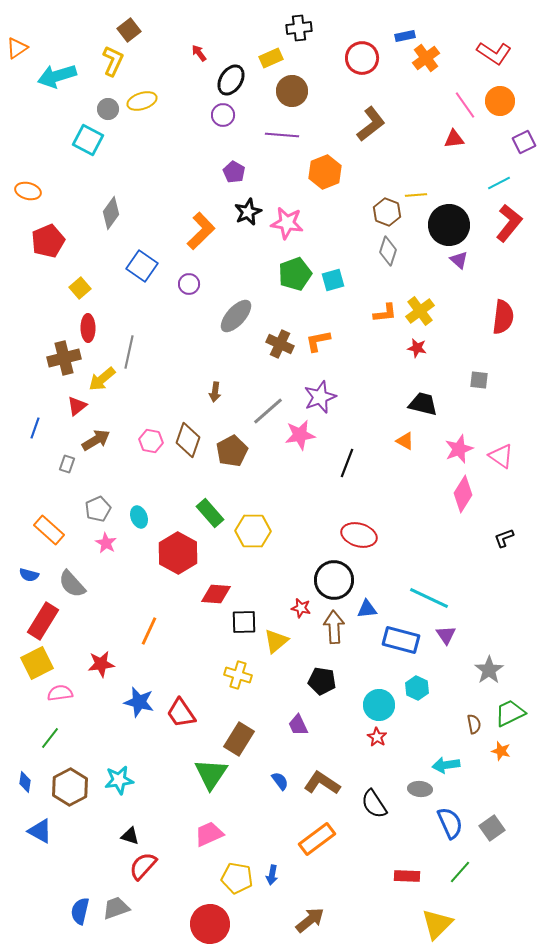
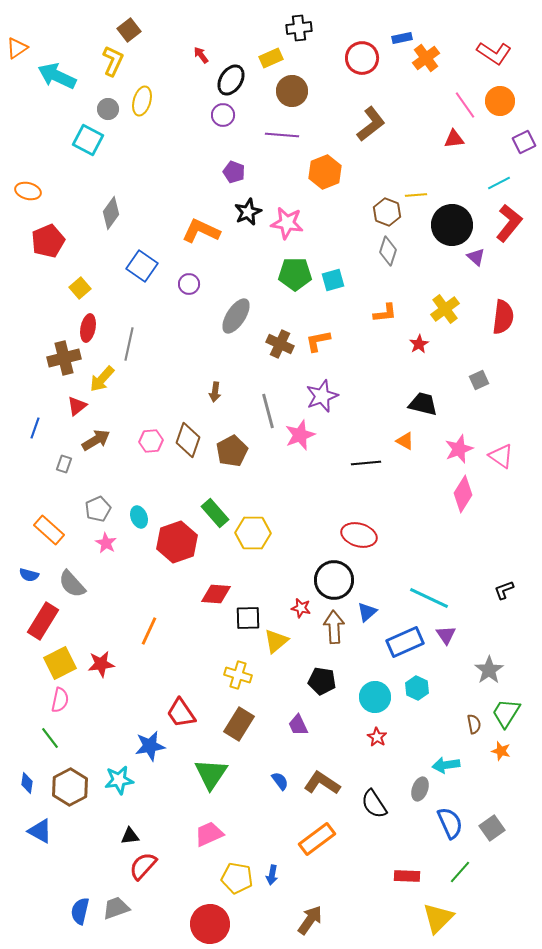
blue rectangle at (405, 36): moved 3 px left, 2 px down
red arrow at (199, 53): moved 2 px right, 2 px down
cyan arrow at (57, 76): rotated 42 degrees clockwise
yellow ellipse at (142, 101): rotated 56 degrees counterclockwise
purple pentagon at (234, 172): rotated 10 degrees counterclockwise
black circle at (449, 225): moved 3 px right
orange L-shape at (201, 231): rotated 111 degrees counterclockwise
purple triangle at (459, 260): moved 17 px right, 3 px up
green pentagon at (295, 274): rotated 20 degrees clockwise
yellow cross at (420, 311): moved 25 px right, 2 px up
gray ellipse at (236, 316): rotated 9 degrees counterclockwise
red ellipse at (88, 328): rotated 12 degrees clockwise
red star at (417, 348): moved 2 px right, 4 px up; rotated 30 degrees clockwise
gray line at (129, 352): moved 8 px up
yellow arrow at (102, 379): rotated 8 degrees counterclockwise
gray square at (479, 380): rotated 30 degrees counterclockwise
purple star at (320, 397): moved 2 px right, 1 px up
gray line at (268, 411): rotated 64 degrees counterclockwise
pink star at (300, 435): rotated 12 degrees counterclockwise
pink hexagon at (151, 441): rotated 15 degrees counterclockwise
black line at (347, 463): moved 19 px right; rotated 64 degrees clockwise
gray rectangle at (67, 464): moved 3 px left
green rectangle at (210, 513): moved 5 px right
yellow hexagon at (253, 531): moved 2 px down
black L-shape at (504, 538): moved 52 px down
red hexagon at (178, 553): moved 1 px left, 11 px up; rotated 12 degrees clockwise
blue triangle at (367, 609): moved 3 px down; rotated 35 degrees counterclockwise
black square at (244, 622): moved 4 px right, 4 px up
blue rectangle at (401, 640): moved 4 px right, 2 px down; rotated 39 degrees counterclockwise
yellow square at (37, 663): moved 23 px right
pink semicircle at (60, 693): moved 7 px down; rotated 110 degrees clockwise
blue star at (139, 702): moved 11 px right, 44 px down; rotated 24 degrees counterclockwise
cyan circle at (379, 705): moved 4 px left, 8 px up
green trapezoid at (510, 713): moved 4 px left; rotated 32 degrees counterclockwise
green line at (50, 738): rotated 75 degrees counterclockwise
brown rectangle at (239, 739): moved 15 px up
blue diamond at (25, 782): moved 2 px right, 1 px down
gray ellipse at (420, 789): rotated 75 degrees counterclockwise
black triangle at (130, 836): rotated 24 degrees counterclockwise
brown arrow at (310, 920): rotated 16 degrees counterclockwise
yellow triangle at (437, 924): moved 1 px right, 6 px up
